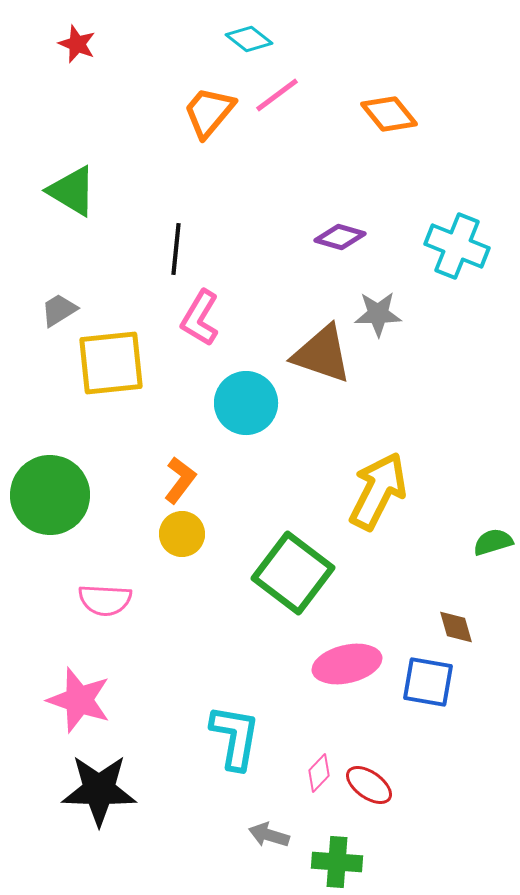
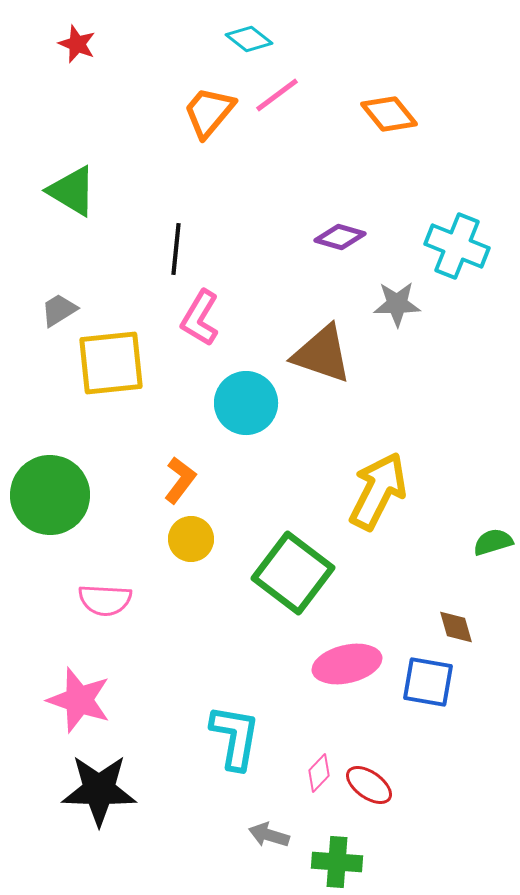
gray star: moved 19 px right, 10 px up
yellow circle: moved 9 px right, 5 px down
